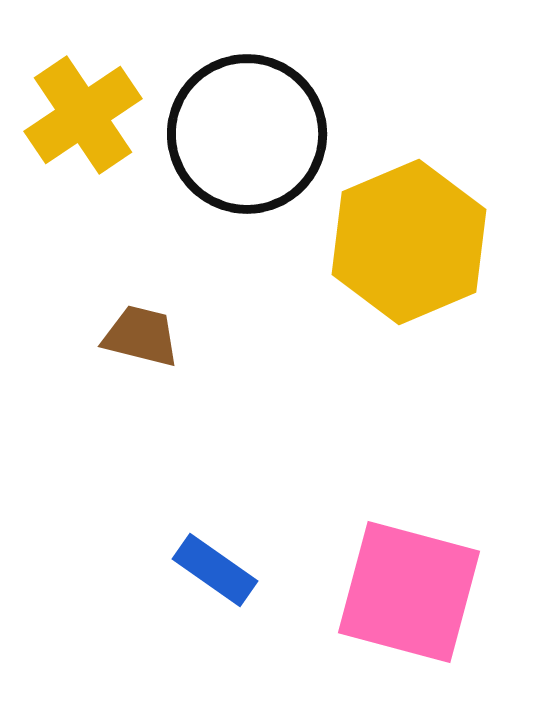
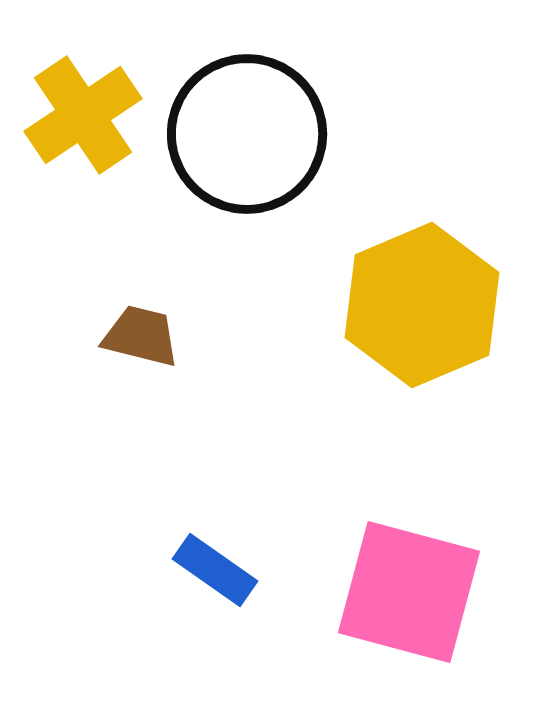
yellow hexagon: moved 13 px right, 63 px down
